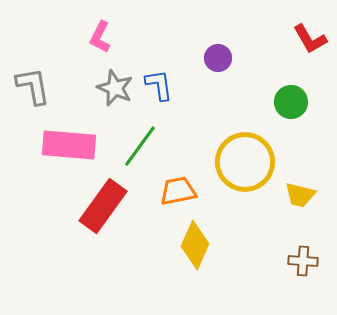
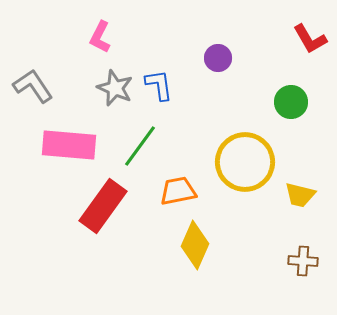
gray L-shape: rotated 24 degrees counterclockwise
